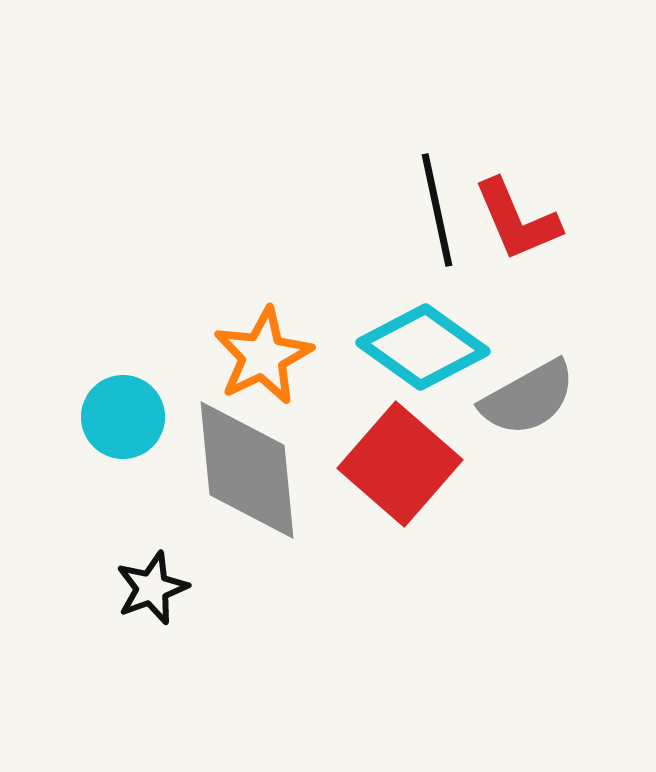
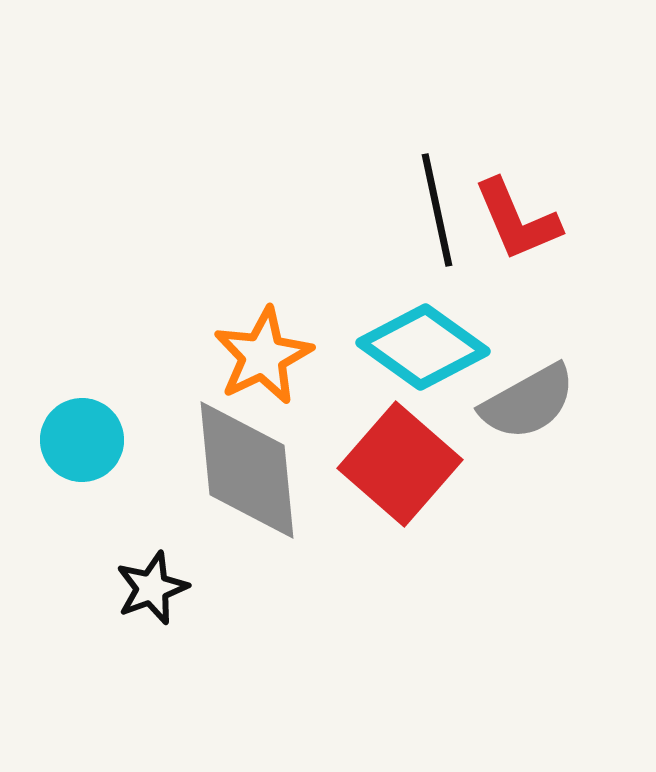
gray semicircle: moved 4 px down
cyan circle: moved 41 px left, 23 px down
